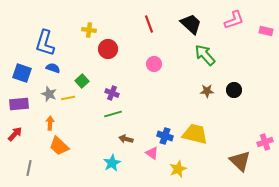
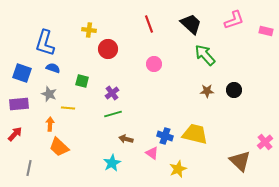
green square: rotated 32 degrees counterclockwise
purple cross: rotated 32 degrees clockwise
yellow line: moved 10 px down; rotated 16 degrees clockwise
orange arrow: moved 1 px down
pink cross: rotated 21 degrees counterclockwise
orange trapezoid: moved 1 px down
